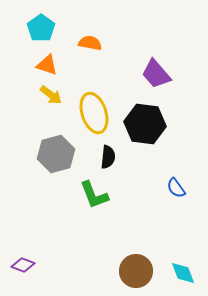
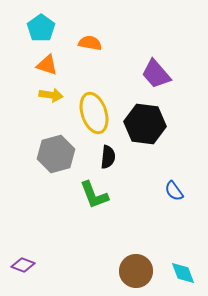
yellow arrow: rotated 30 degrees counterclockwise
blue semicircle: moved 2 px left, 3 px down
